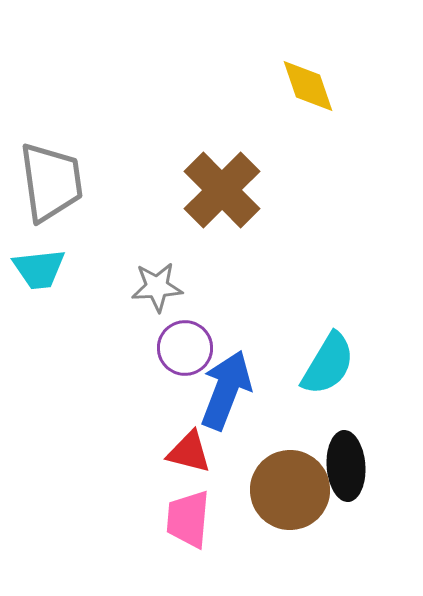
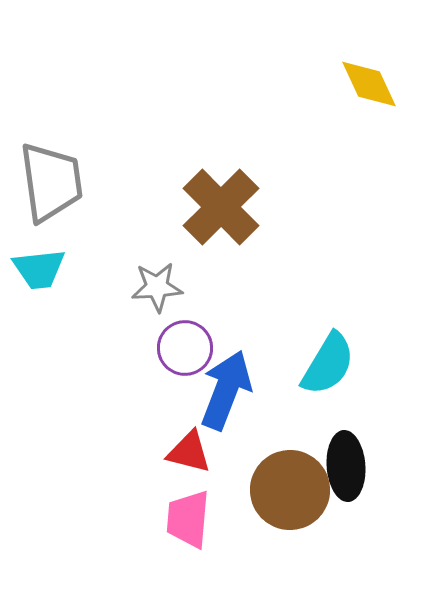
yellow diamond: moved 61 px right, 2 px up; rotated 6 degrees counterclockwise
brown cross: moved 1 px left, 17 px down
